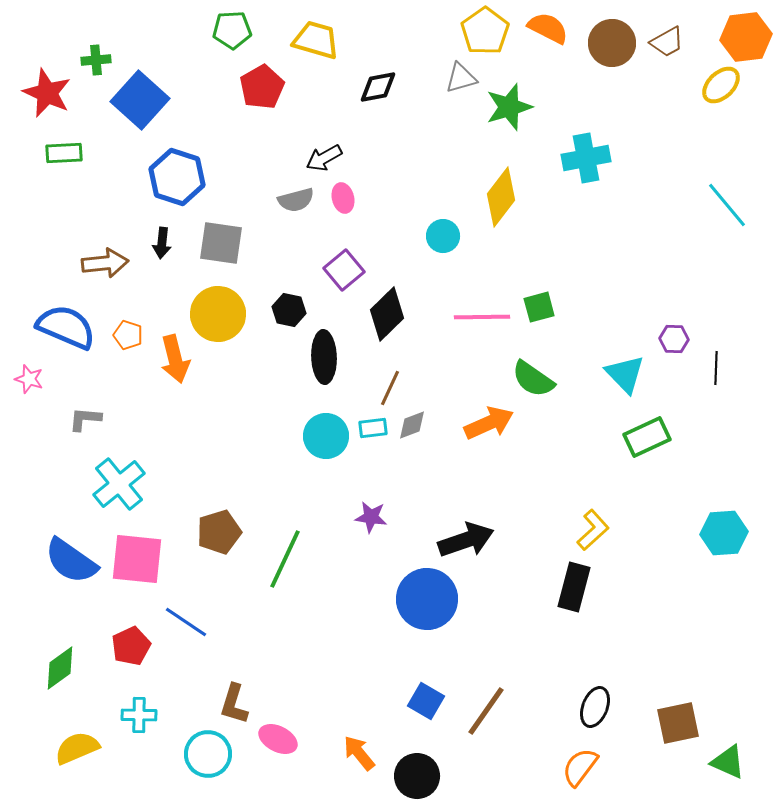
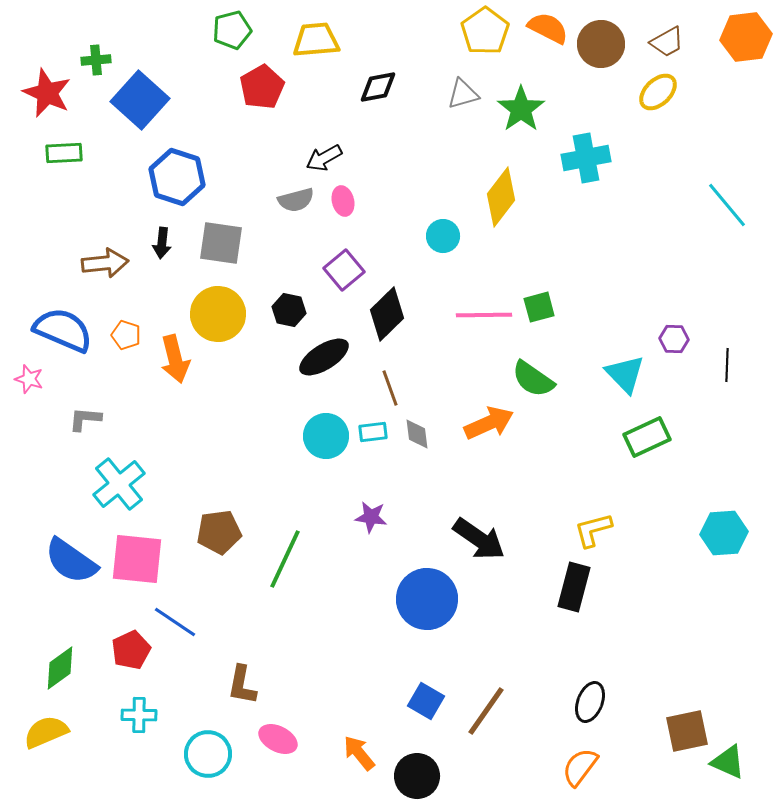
green pentagon at (232, 30): rotated 12 degrees counterclockwise
yellow trapezoid at (316, 40): rotated 21 degrees counterclockwise
brown circle at (612, 43): moved 11 px left, 1 px down
gray triangle at (461, 78): moved 2 px right, 16 px down
yellow ellipse at (721, 85): moved 63 px left, 7 px down
green star at (509, 107): moved 12 px right, 2 px down; rotated 18 degrees counterclockwise
pink ellipse at (343, 198): moved 3 px down
pink line at (482, 317): moved 2 px right, 2 px up
blue semicircle at (66, 327): moved 3 px left, 3 px down
orange pentagon at (128, 335): moved 2 px left
black ellipse at (324, 357): rotated 60 degrees clockwise
black line at (716, 368): moved 11 px right, 3 px up
brown line at (390, 388): rotated 45 degrees counterclockwise
gray diamond at (412, 425): moved 5 px right, 9 px down; rotated 76 degrees counterclockwise
cyan rectangle at (373, 428): moved 4 px down
yellow L-shape at (593, 530): rotated 153 degrees counterclockwise
brown pentagon at (219, 532): rotated 9 degrees clockwise
black arrow at (466, 540): moved 13 px right, 1 px up; rotated 54 degrees clockwise
blue line at (186, 622): moved 11 px left
red pentagon at (131, 646): moved 4 px down
brown L-shape at (234, 704): moved 8 px right, 19 px up; rotated 6 degrees counterclockwise
black ellipse at (595, 707): moved 5 px left, 5 px up
brown square at (678, 723): moved 9 px right, 8 px down
yellow semicircle at (77, 748): moved 31 px left, 16 px up
